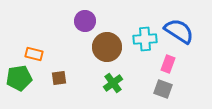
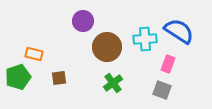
purple circle: moved 2 px left
green pentagon: moved 1 px left, 1 px up; rotated 10 degrees counterclockwise
gray square: moved 1 px left, 1 px down
